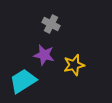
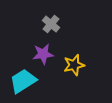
gray cross: rotated 12 degrees clockwise
purple star: moved 1 px left, 1 px up; rotated 20 degrees counterclockwise
